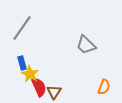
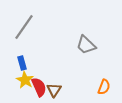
gray line: moved 2 px right, 1 px up
yellow star: moved 5 px left, 6 px down
brown triangle: moved 2 px up
